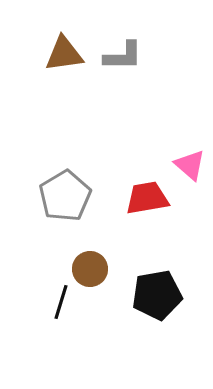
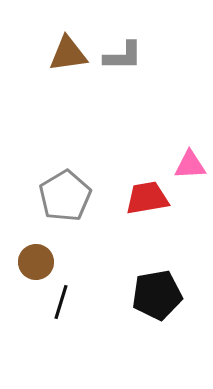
brown triangle: moved 4 px right
pink triangle: rotated 44 degrees counterclockwise
brown circle: moved 54 px left, 7 px up
